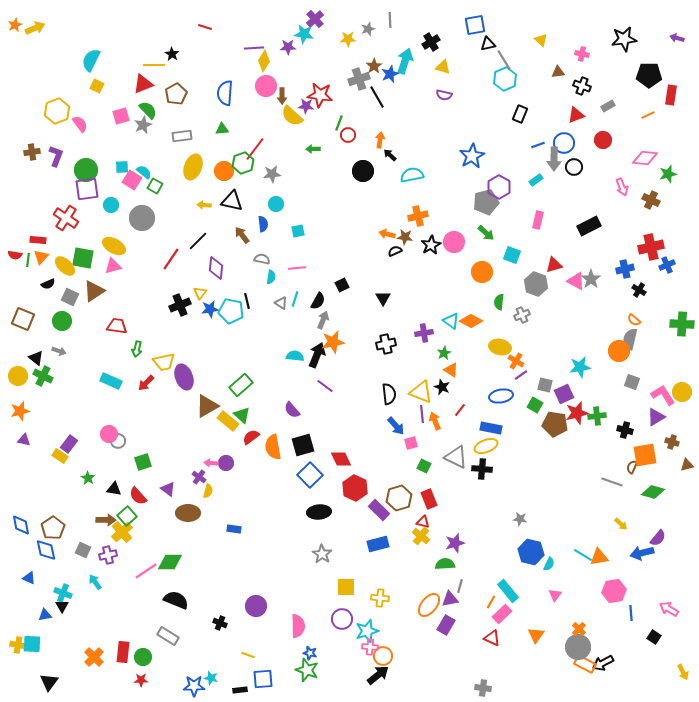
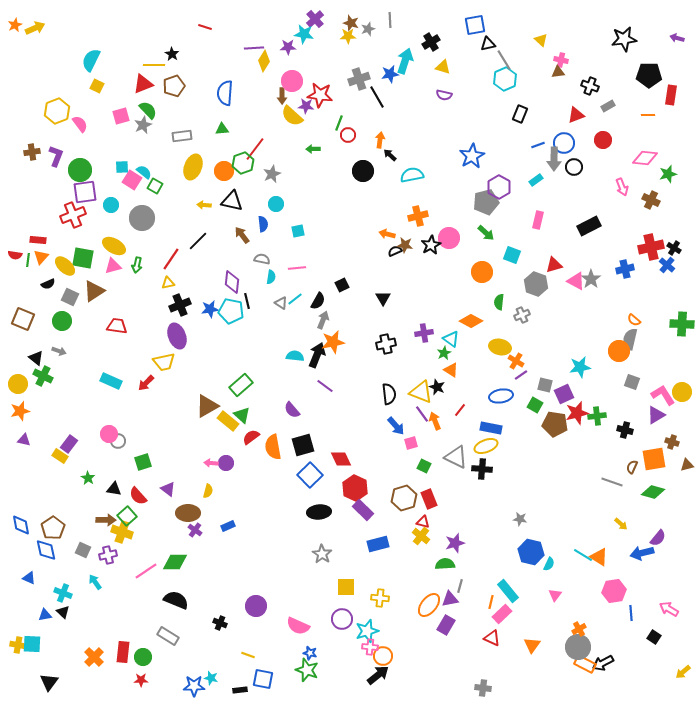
yellow star at (348, 39): moved 3 px up
pink cross at (582, 54): moved 21 px left, 6 px down
brown star at (374, 66): moved 23 px left, 43 px up; rotated 21 degrees counterclockwise
blue star at (390, 74): rotated 12 degrees clockwise
pink circle at (266, 86): moved 26 px right, 5 px up
black cross at (582, 86): moved 8 px right
brown pentagon at (176, 94): moved 2 px left, 8 px up; rotated 10 degrees clockwise
orange line at (648, 115): rotated 24 degrees clockwise
green circle at (86, 170): moved 6 px left
gray star at (272, 174): rotated 18 degrees counterclockwise
purple square at (87, 189): moved 2 px left, 3 px down
red cross at (66, 218): moved 7 px right, 3 px up; rotated 35 degrees clockwise
brown star at (405, 237): moved 8 px down
pink circle at (454, 242): moved 5 px left, 4 px up
blue cross at (667, 265): rotated 28 degrees counterclockwise
purple diamond at (216, 268): moved 16 px right, 14 px down
black cross at (639, 290): moved 35 px right, 42 px up
yellow triangle at (200, 293): moved 32 px left, 10 px up; rotated 40 degrees clockwise
cyan line at (295, 299): rotated 35 degrees clockwise
cyan triangle at (451, 321): moved 18 px down
green arrow at (137, 349): moved 84 px up
yellow circle at (18, 376): moved 8 px down
purple ellipse at (184, 377): moved 7 px left, 41 px up
black star at (442, 387): moved 5 px left
purple line at (422, 414): rotated 30 degrees counterclockwise
purple triangle at (656, 417): moved 2 px up
orange square at (645, 455): moved 9 px right, 4 px down
purple cross at (199, 477): moved 4 px left, 53 px down
brown hexagon at (399, 498): moved 5 px right
purple rectangle at (379, 510): moved 16 px left
blue rectangle at (234, 529): moved 6 px left, 3 px up; rotated 32 degrees counterclockwise
yellow cross at (122, 532): rotated 30 degrees counterclockwise
orange triangle at (599, 557): rotated 42 degrees clockwise
green diamond at (170, 562): moved 5 px right
orange line at (491, 602): rotated 16 degrees counterclockwise
black triangle at (62, 606): moved 1 px right, 6 px down; rotated 16 degrees counterclockwise
pink semicircle at (298, 626): rotated 115 degrees clockwise
orange cross at (579, 629): rotated 16 degrees clockwise
orange triangle at (536, 635): moved 4 px left, 10 px down
yellow arrow at (683, 672): rotated 77 degrees clockwise
blue square at (263, 679): rotated 15 degrees clockwise
